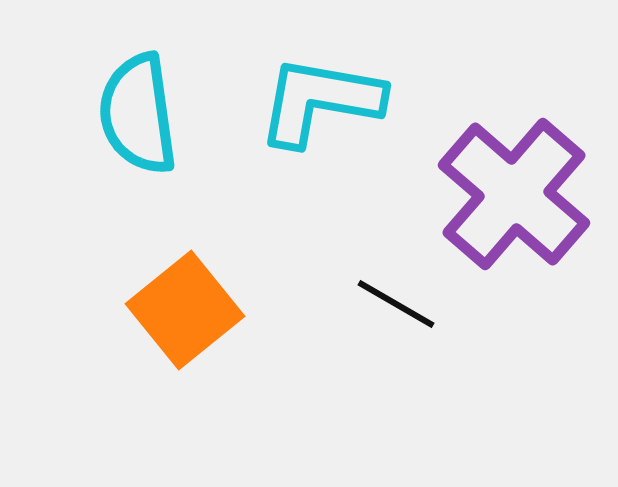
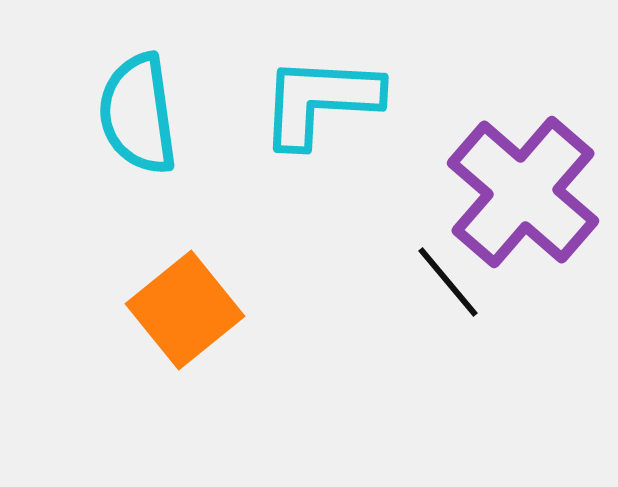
cyan L-shape: rotated 7 degrees counterclockwise
purple cross: moved 9 px right, 2 px up
black line: moved 52 px right, 22 px up; rotated 20 degrees clockwise
